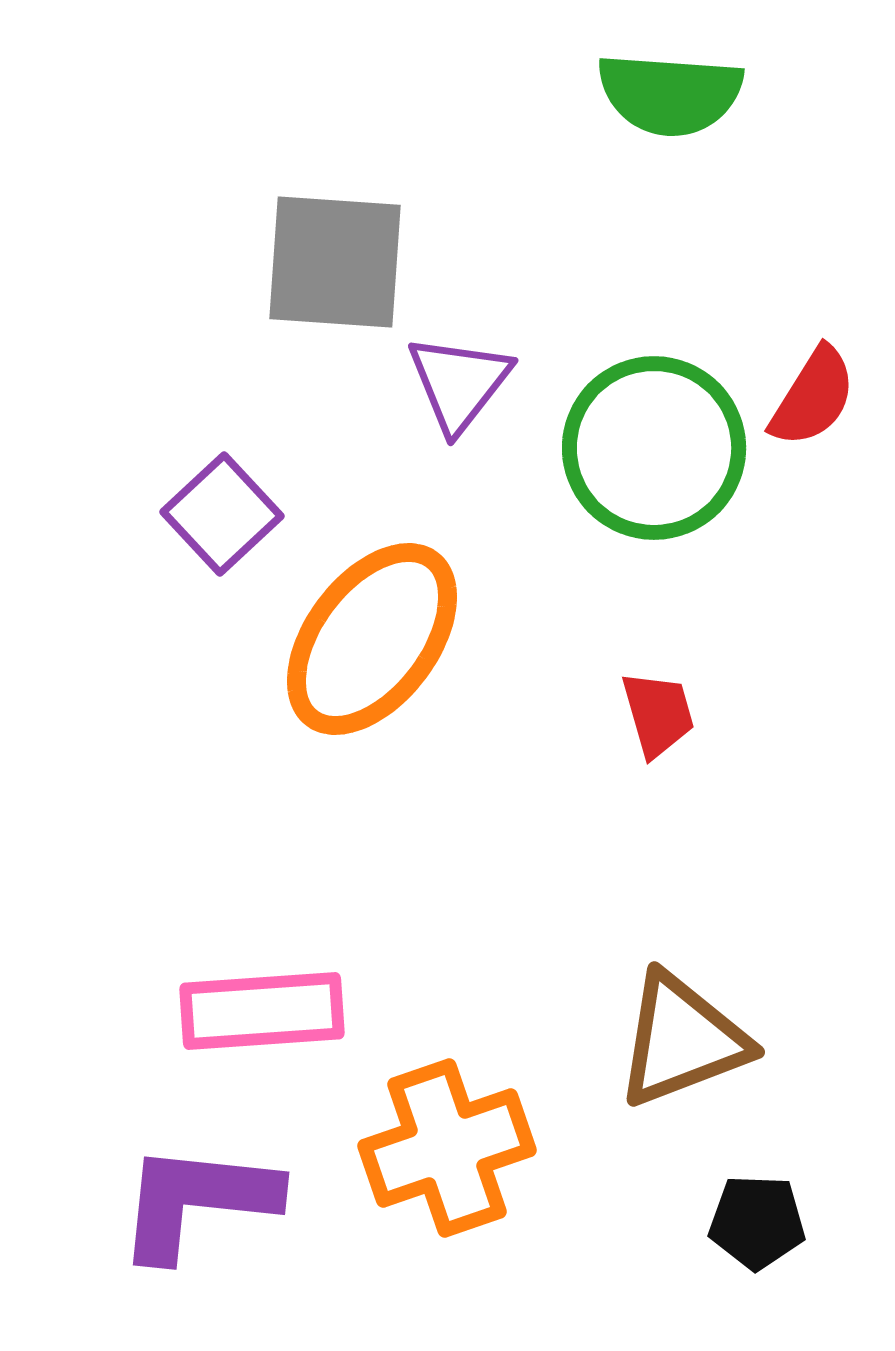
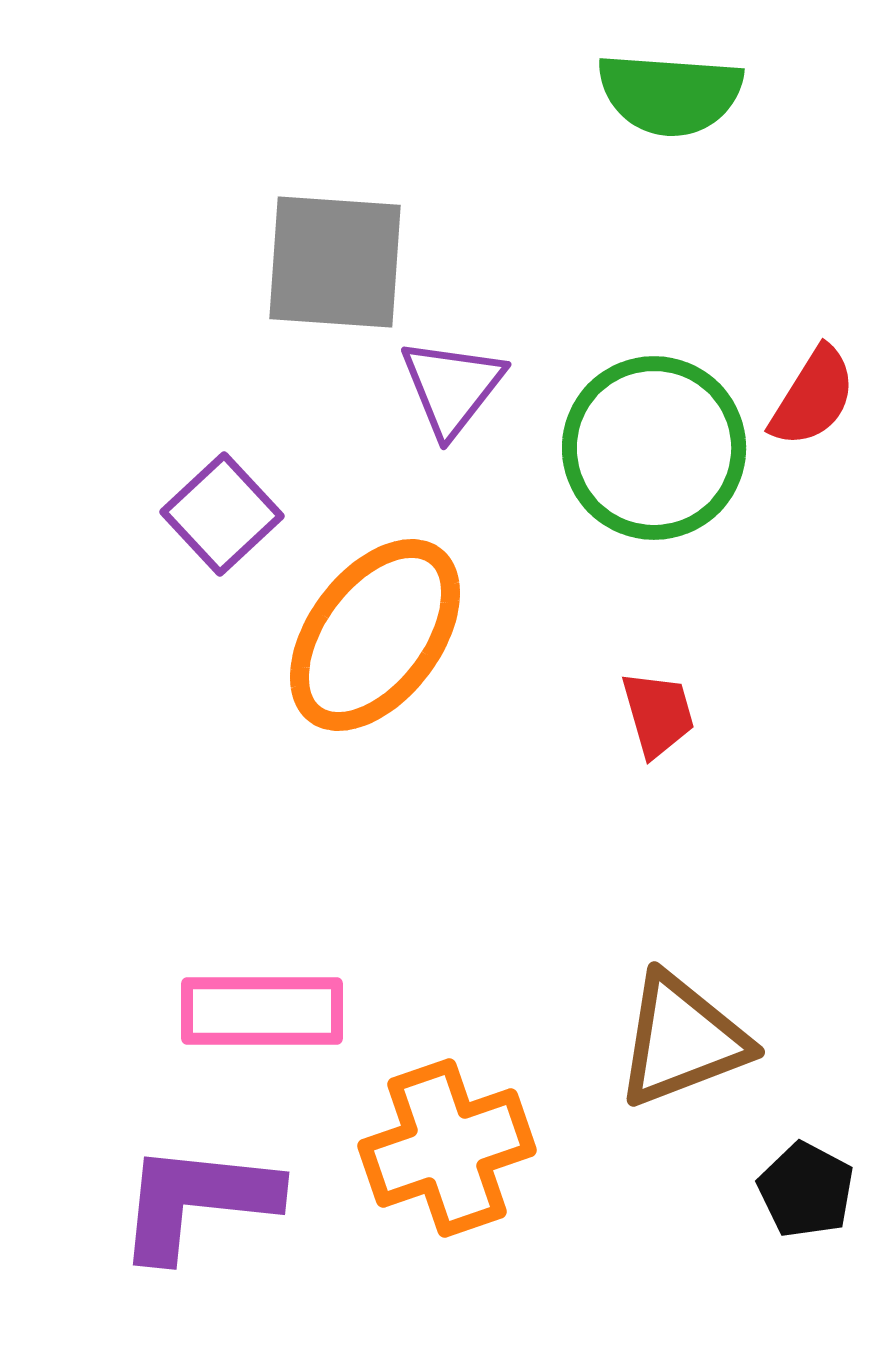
purple triangle: moved 7 px left, 4 px down
orange ellipse: moved 3 px right, 4 px up
pink rectangle: rotated 4 degrees clockwise
black pentagon: moved 49 px right, 32 px up; rotated 26 degrees clockwise
